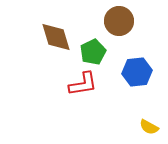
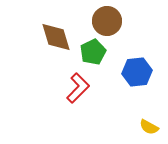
brown circle: moved 12 px left
red L-shape: moved 5 px left, 4 px down; rotated 36 degrees counterclockwise
